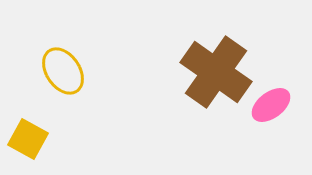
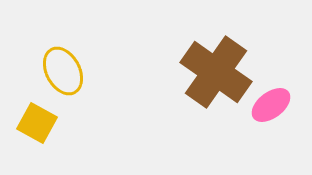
yellow ellipse: rotated 6 degrees clockwise
yellow square: moved 9 px right, 16 px up
